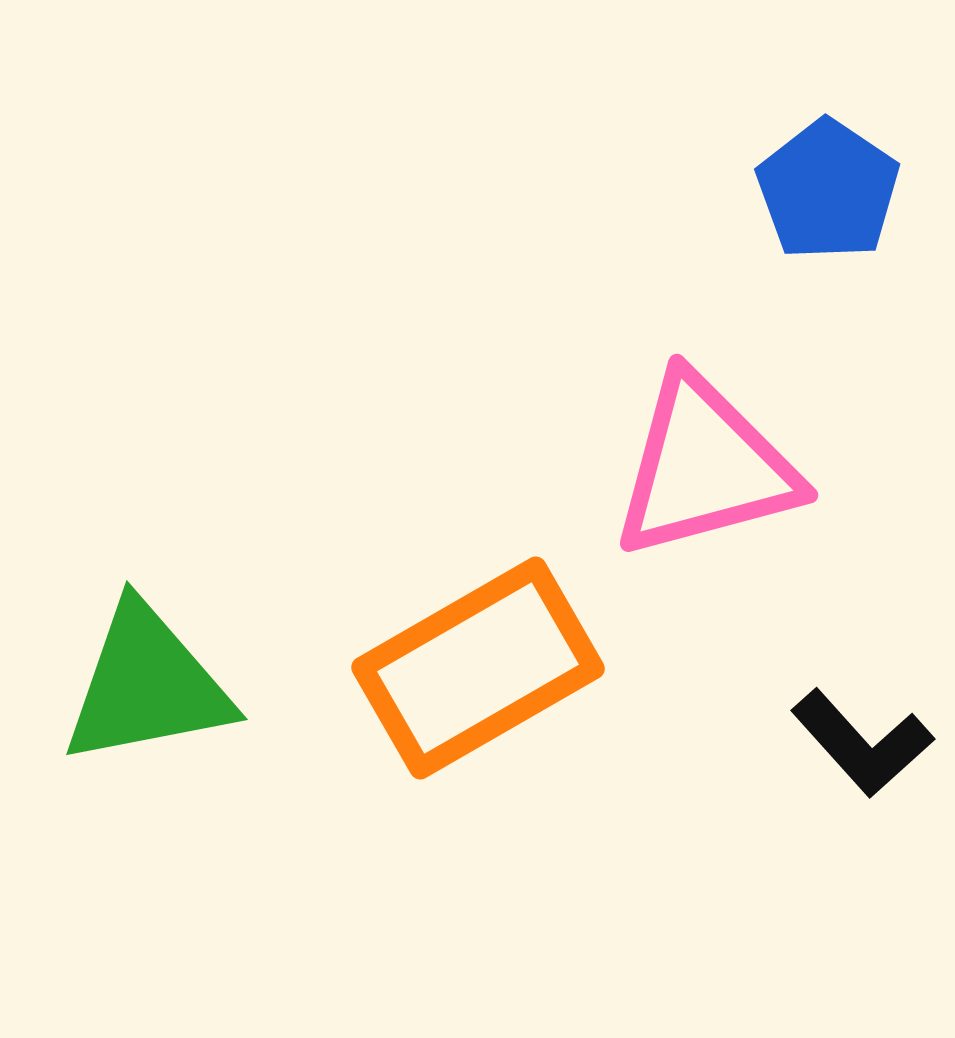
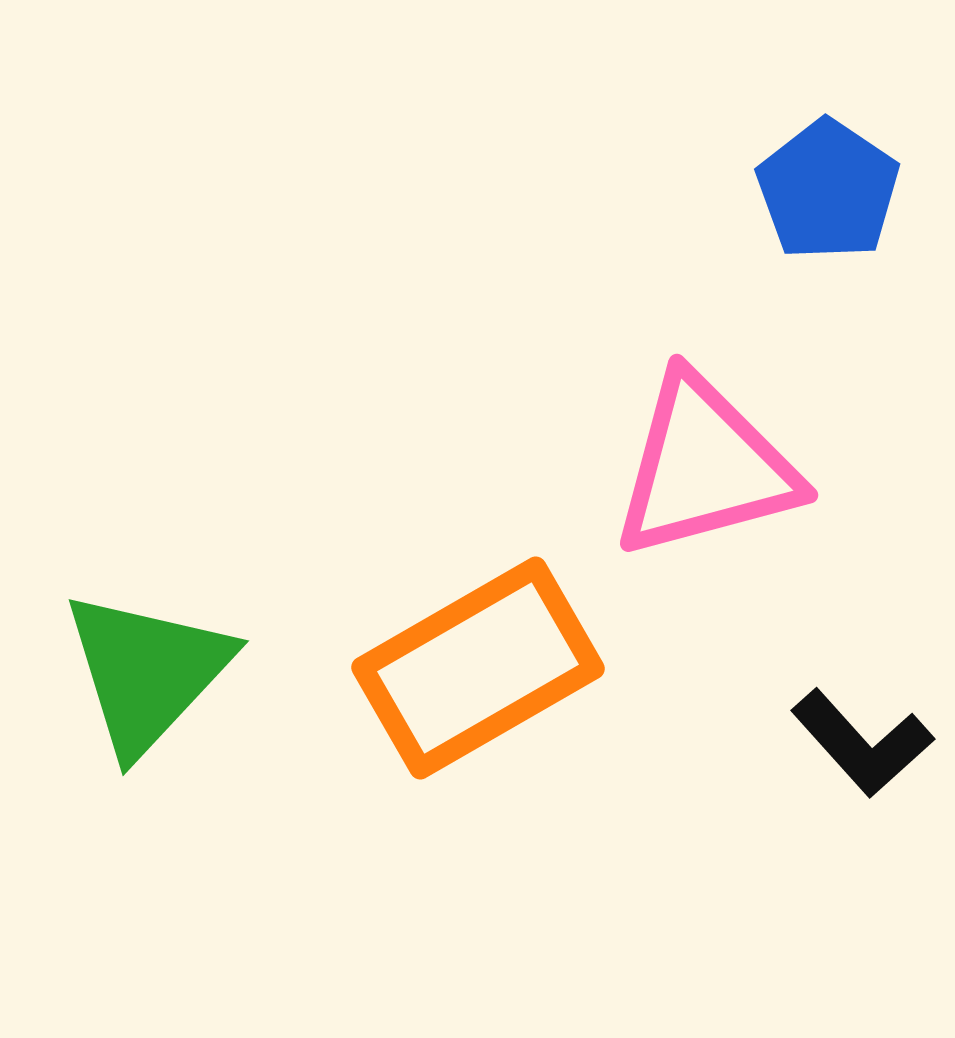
green triangle: moved 13 px up; rotated 36 degrees counterclockwise
